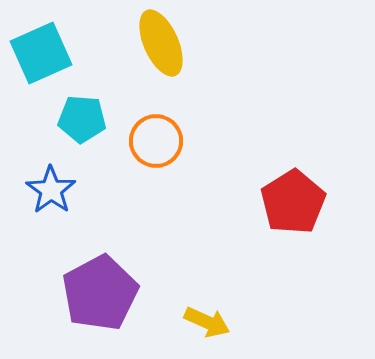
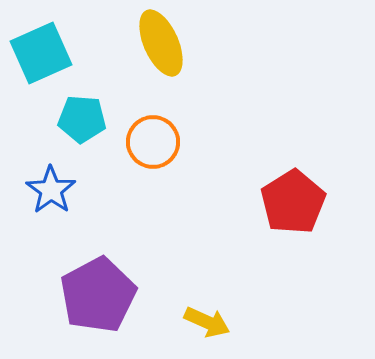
orange circle: moved 3 px left, 1 px down
purple pentagon: moved 2 px left, 2 px down
